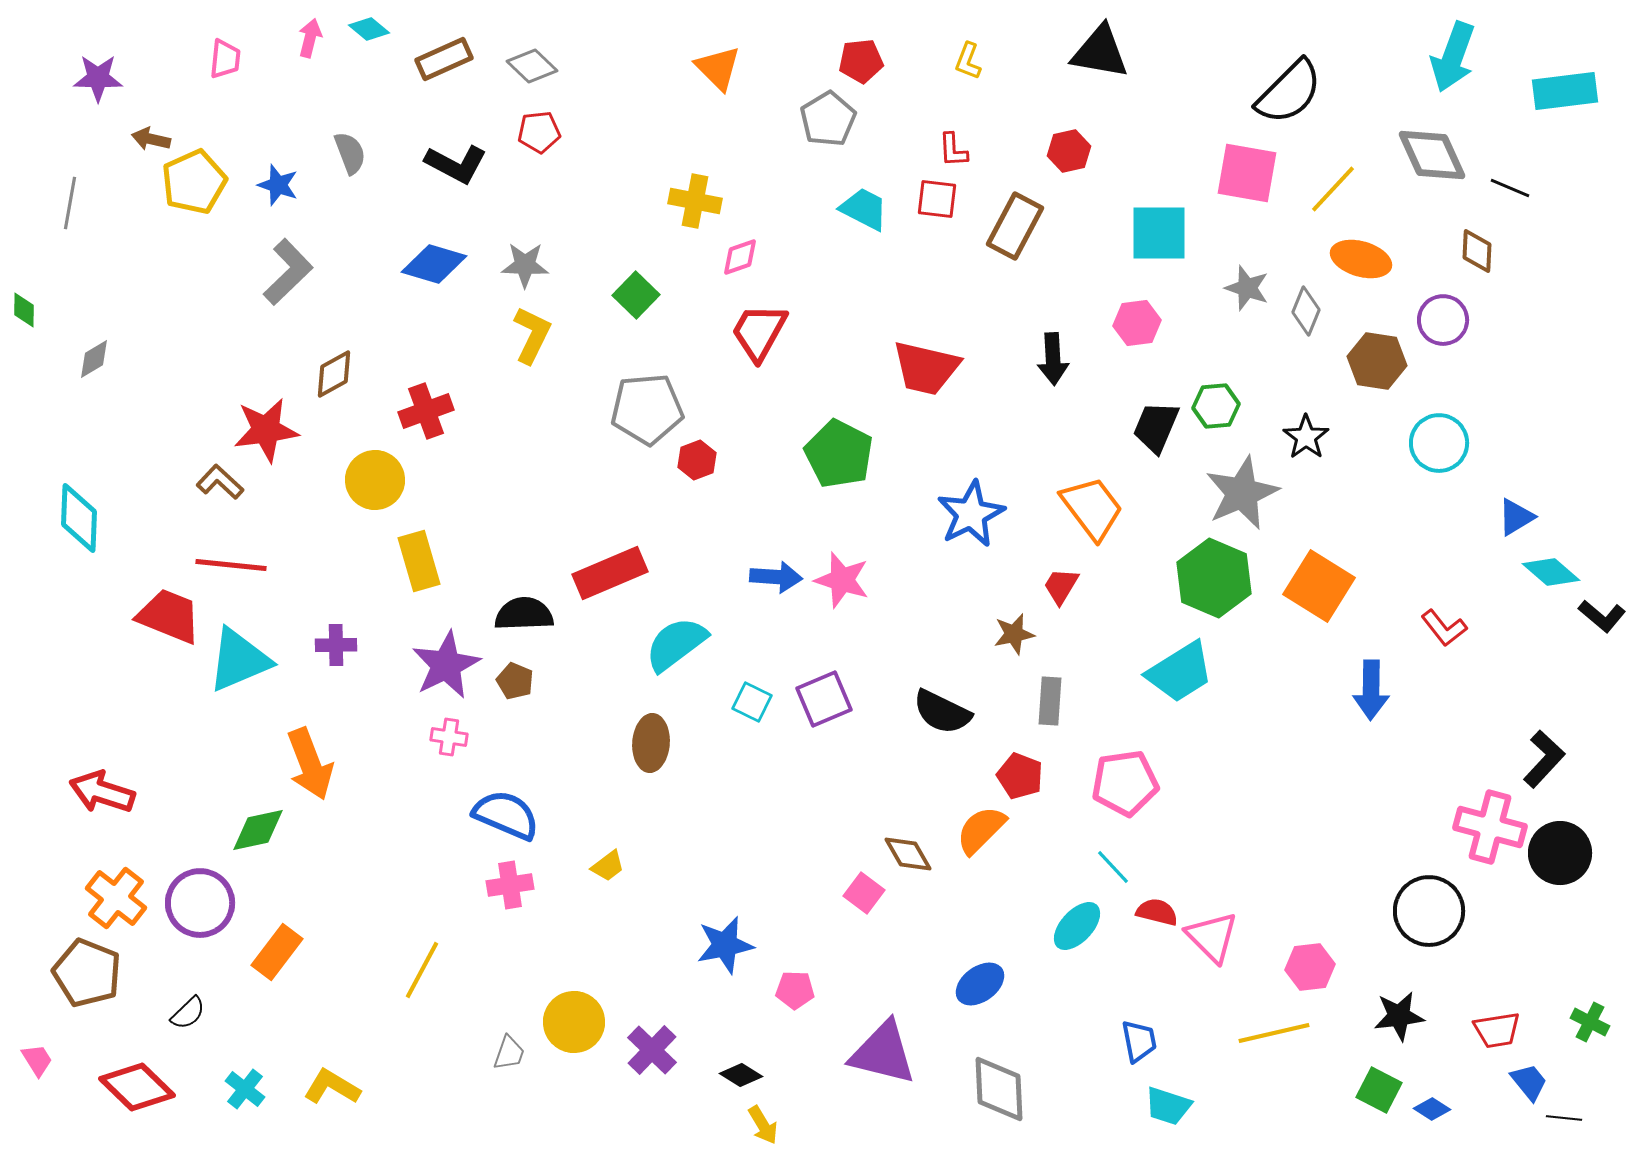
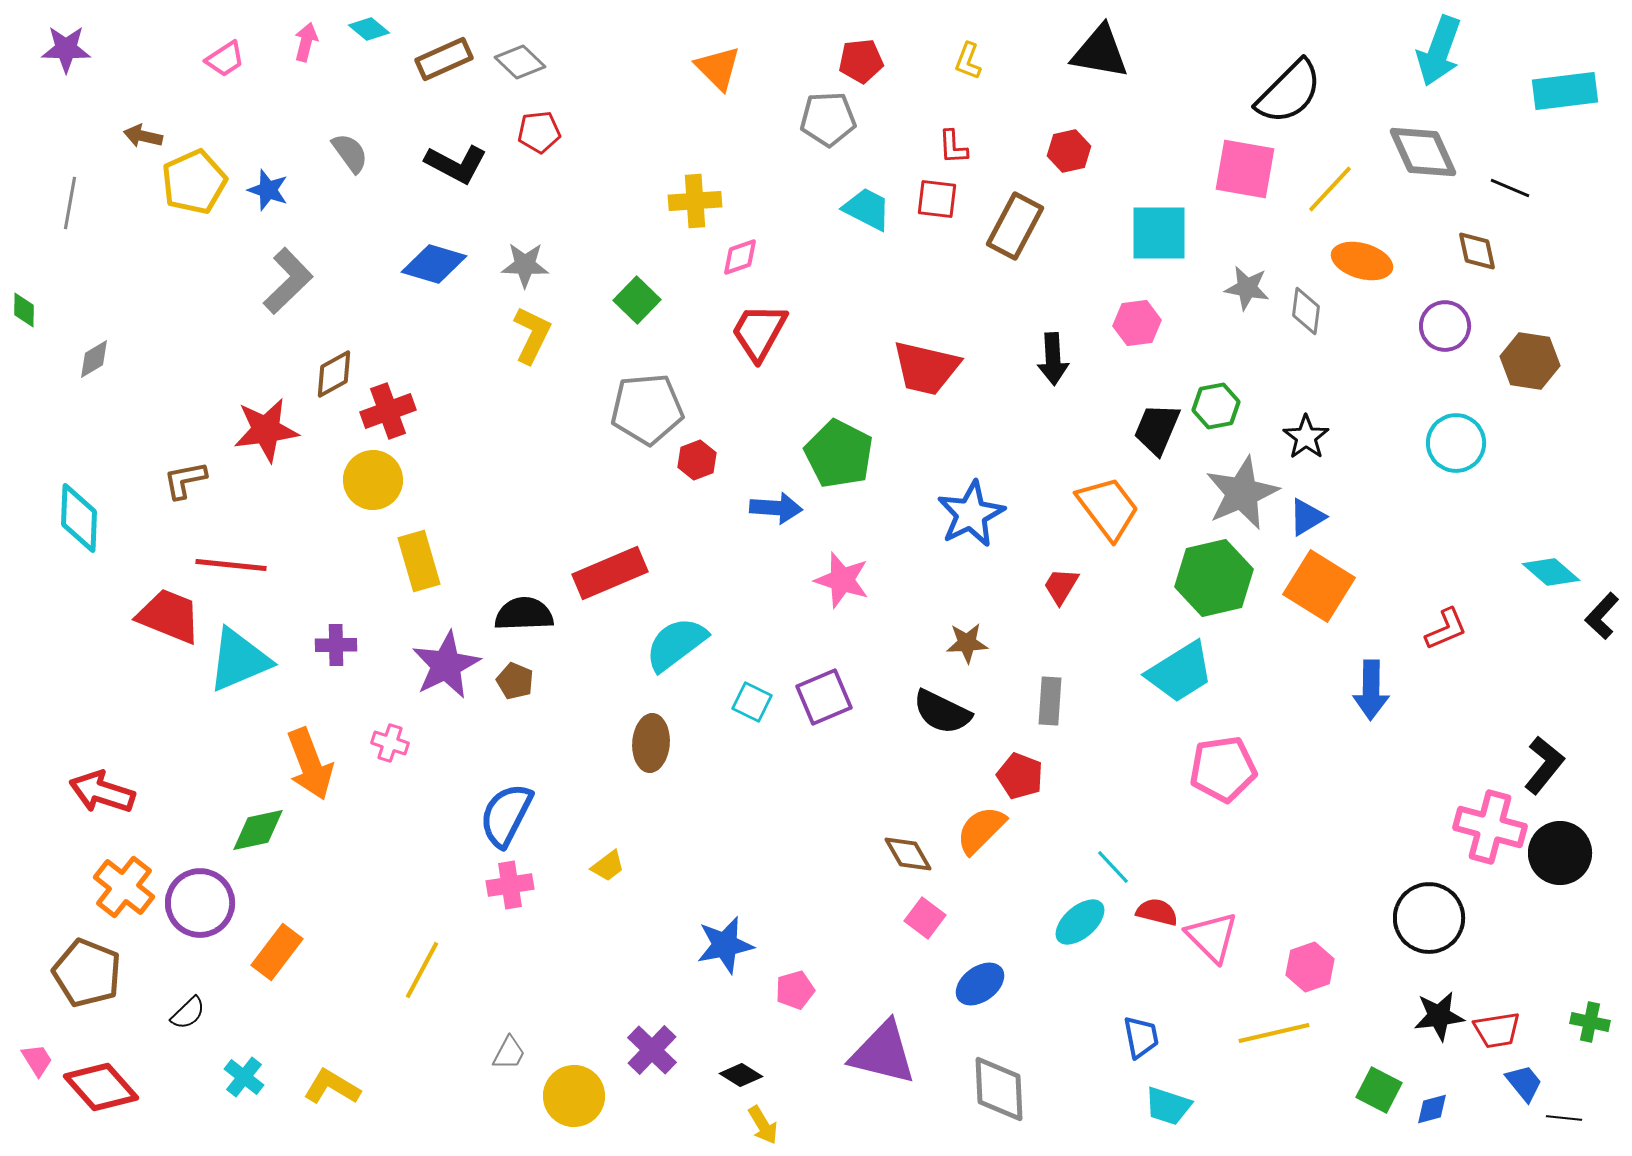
pink arrow at (310, 38): moved 4 px left, 4 px down
cyan arrow at (1453, 57): moved 14 px left, 6 px up
pink trapezoid at (225, 59): rotated 51 degrees clockwise
gray diamond at (532, 66): moved 12 px left, 4 px up
purple star at (98, 78): moved 32 px left, 29 px up
gray pentagon at (828, 119): rotated 28 degrees clockwise
brown arrow at (151, 139): moved 8 px left, 3 px up
red L-shape at (953, 150): moved 3 px up
gray semicircle at (350, 153): rotated 15 degrees counterclockwise
gray diamond at (1432, 155): moved 9 px left, 3 px up
pink square at (1247, 173): moved 2 px left, 4 px up
blue star at (278, 185): moved 10 px left, 5 px down
yellow line at (1333, 189): moved 3 px left
yellow cross at (695, 201): rotated 15 degrees counterclockwise
cyan trapezoid at (864, 209): moved 3 px right
brown diamond at (1477, 251): rotated 15 degrees counterclockwise
orange ellipse at (1361, 259): moved 1 px right, 2 px down
gray L-shape at (288, 272): moved 9 px down
gray star at (1247, 288): rotated 9 degrees counterclockwise
green square at (636, 295): moved 1 px right, 5 px down
gray diamond at (1306, 311): rotated 15 degrees counterclockwise
purple circle at (1443, 320): moved 2 px right, 6 px down
brown hexagon at (1377, 361): moved 153 px right
green hexagon at (1216, 406): rotated 6 degrees counterclockwise
red cross at (426, 411): moved 38 px left
black trapezoid at (1156, 427): moved 1 px right, 2 px down
cyan circle at (1439, 443): moved 17 px right
yellow circle at (375, 480): moved 2 px left
brown L-shape at (220, 482): moved 35 px left, 2 px up; rotated 54 degrees counterclockwise
orange trapezoid at (1092, 508): moved 16 px right
blue triangle at (1516, 517): moved 209 px left
blue arrow at (776, 577): moved 69 px up
green hexagon at (1214, 578): rotated 24 degrees clockwise
black L-shape at (1602, 616): rotated 93 degrees clockwise
red L-shape at (1444, 628): moved 2 px right, 1 px down; rotated 75 degrees counterclockwise
brown star at (1014, 634): moved 47 px left, 9 px down; rotated 9 degrees clockwise
purple square at (824, 699): moved 2 px up
pink cross at (449, 737): moved 59 px left, 6 px down; rotated 9 degrees clockwise
black L-shape at (1544, 759): moved 6 px down; rotated 4 degrees counterclockwise
pink pentagon at (1125, 783): moved 98 px right, 14 px up
blue semicircle at (506, 815): rotated 86 degrees counterclockwise
pink square at (864, 893): moved 61 px right, 25 px down
orange cross at (116, 898): moved 8 px right, 11 px up
black circle at (1429, 911): moved 7 px down
cyan ellipse at (1077, 926): moved 3 px right, 4 px up; rotated 6 degrees clockwise
pink hexagon at (1310, 967): rotated 12 degrees counterclockwise
pink pentagon at (795, 990): rotated 18 degrees counterclockwise
black star at (1399, 1016): moved 40 px right
yellow circle at (574, 1022): moved 74 px down
green cross at (1590, 1022): rotated 15 degrees counterclockwise
blue trapezoid at (1139, 1041): moved 2 px right, 4 px up
gray trapezoid at (509, 1053): rotated 9 degrees clockwise
blue trapezoid at (1529, 1082): moved 5 px left, 1 px down
red diamond at (137, 1087): moved 36 px left; rotated 4 degrees clockwise
cyan cross at (245, 1089): moved 1 px left, 12 px up
blue diamond at (1432, 1109): rotated 48 degrees counterclockwise
